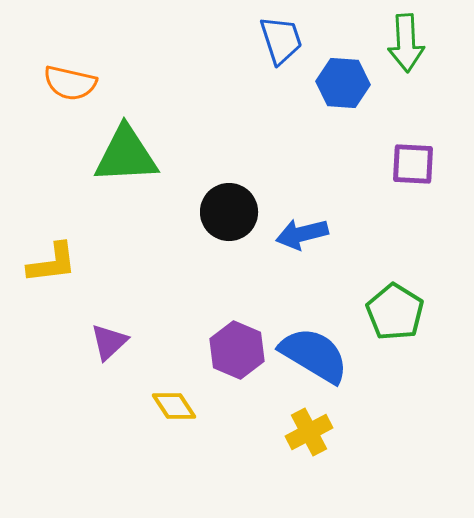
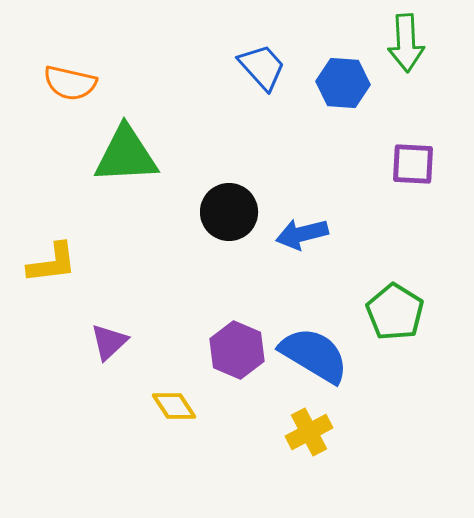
blue trapezoid: moved 19 px left, 27 px down; rotated 24 degrees counterclockwise
